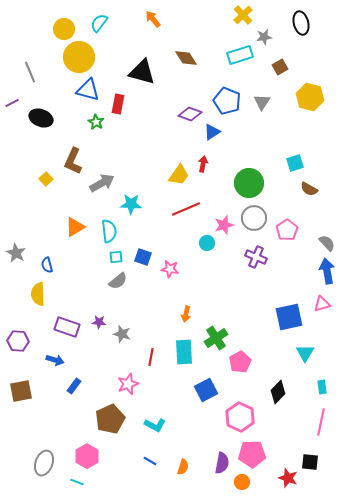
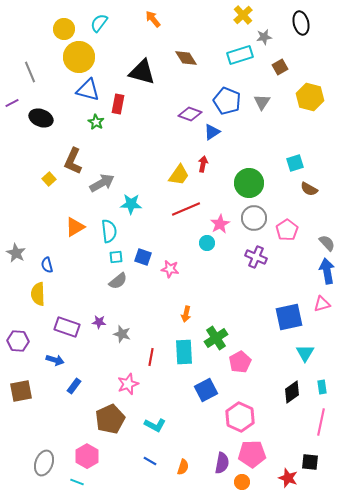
yellow square at (46, 179): moved 3 px right
pink star at (224, 225): moved 4 px left, 1 px up; rotated 12 degrees counterclockwise
black diamond at (278, 392): moved 14 px right; rotated 10 degrees clockwise
